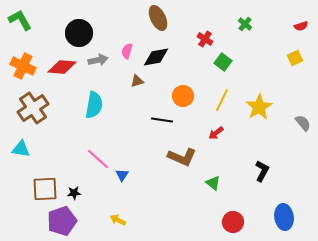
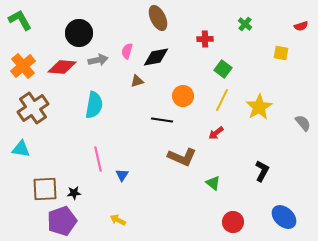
red cross: rotated 35 degrees counterclockwise
yellow square: moved 14 px left, 5 px up; rotated 35 degrees clockwise
green square: moved 7 px down
orange cross: rotated 25 degrees clockwise
pink line: rotated 35 degrees clockwise
blue ellipse: rotated 40 degrees counterclockwise
